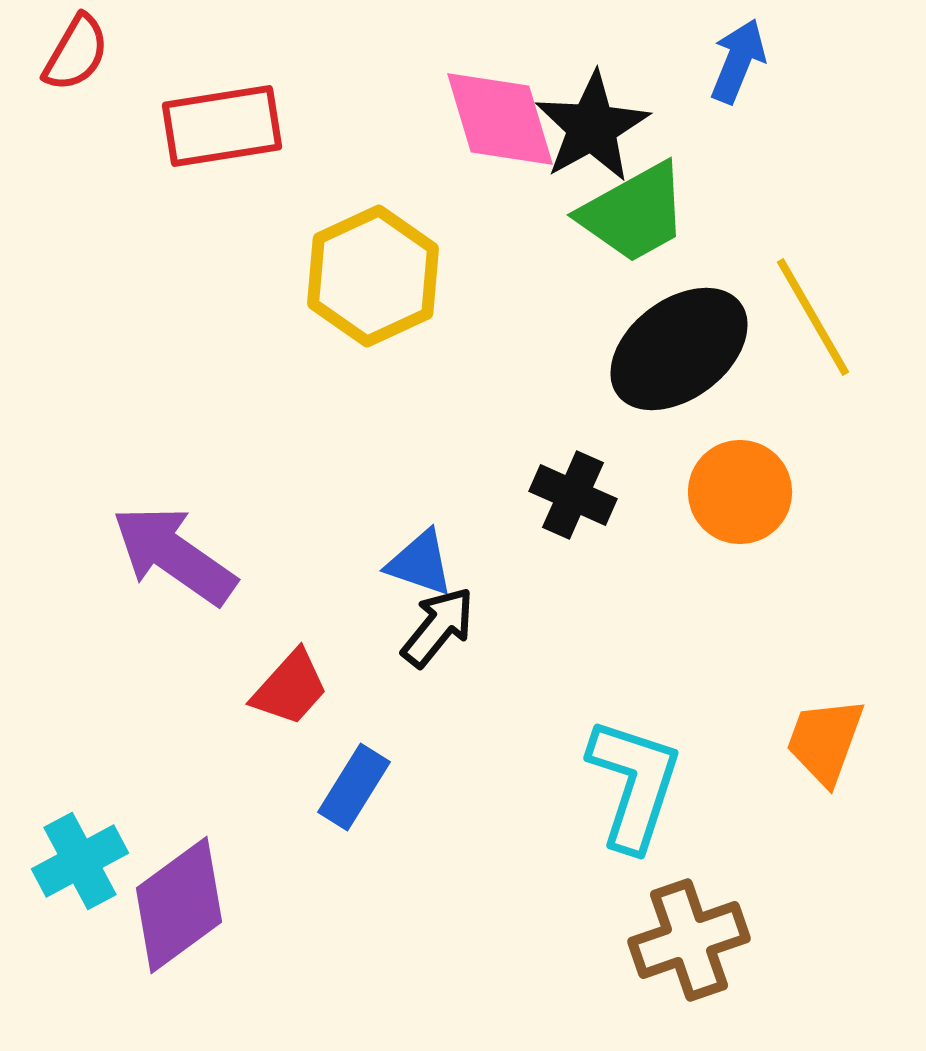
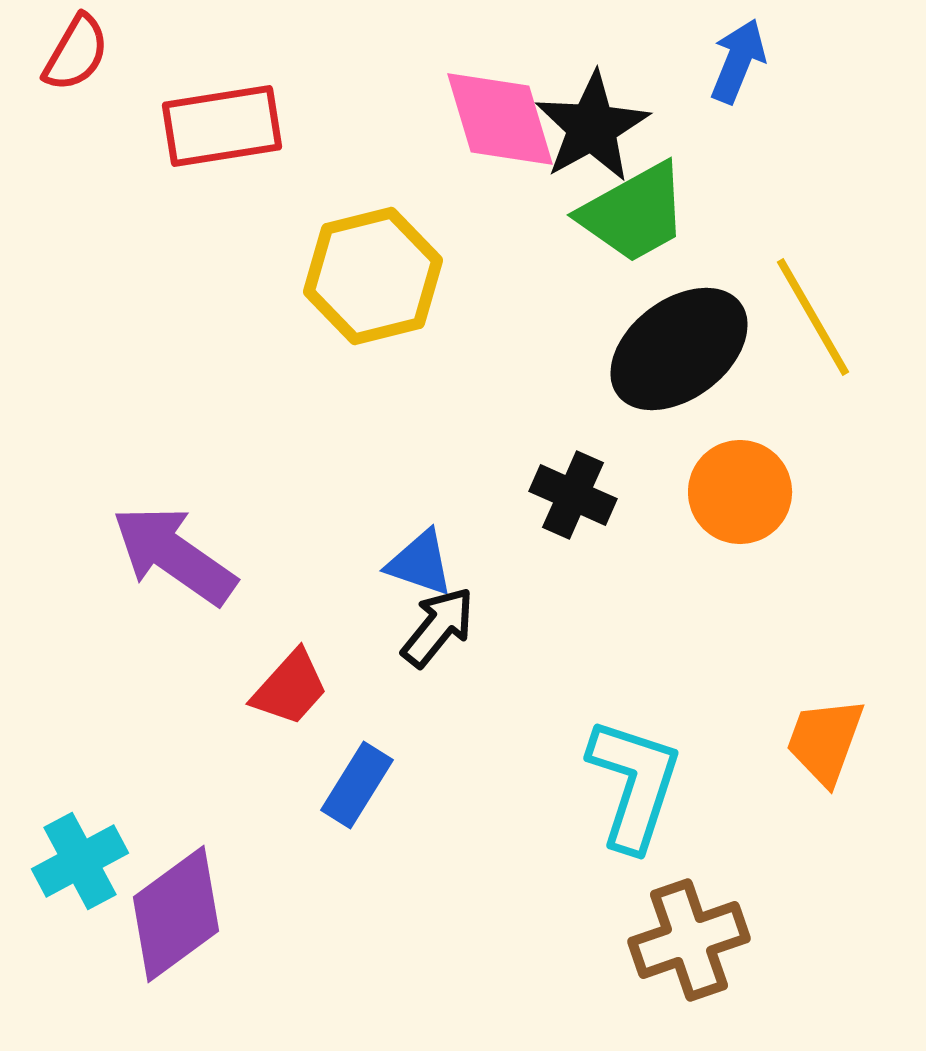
yellow hexagon: rotated 11 degrees clockwise
blue rectangle: moved 3 px right, 2 px up
purple diamond: moved 3 px left, 9 px down
